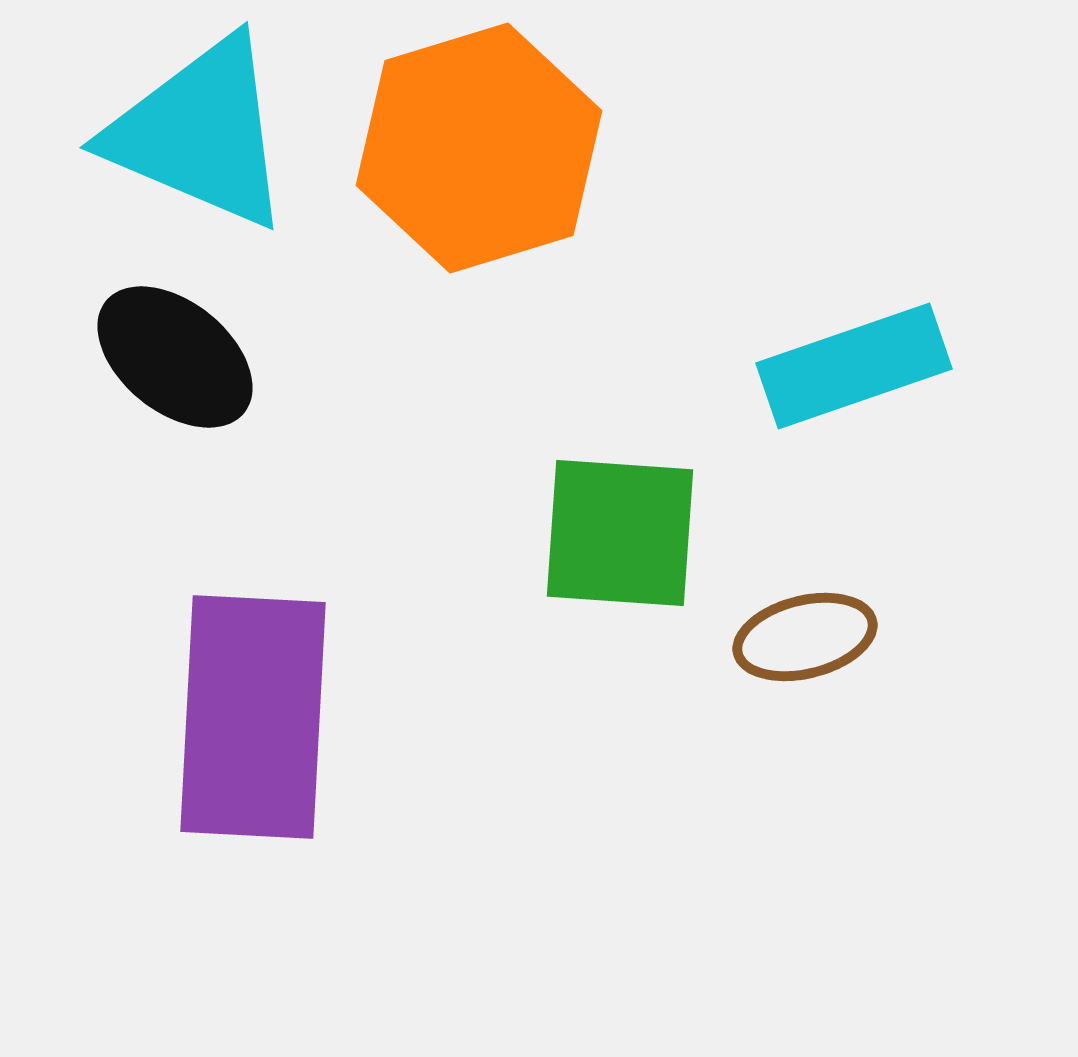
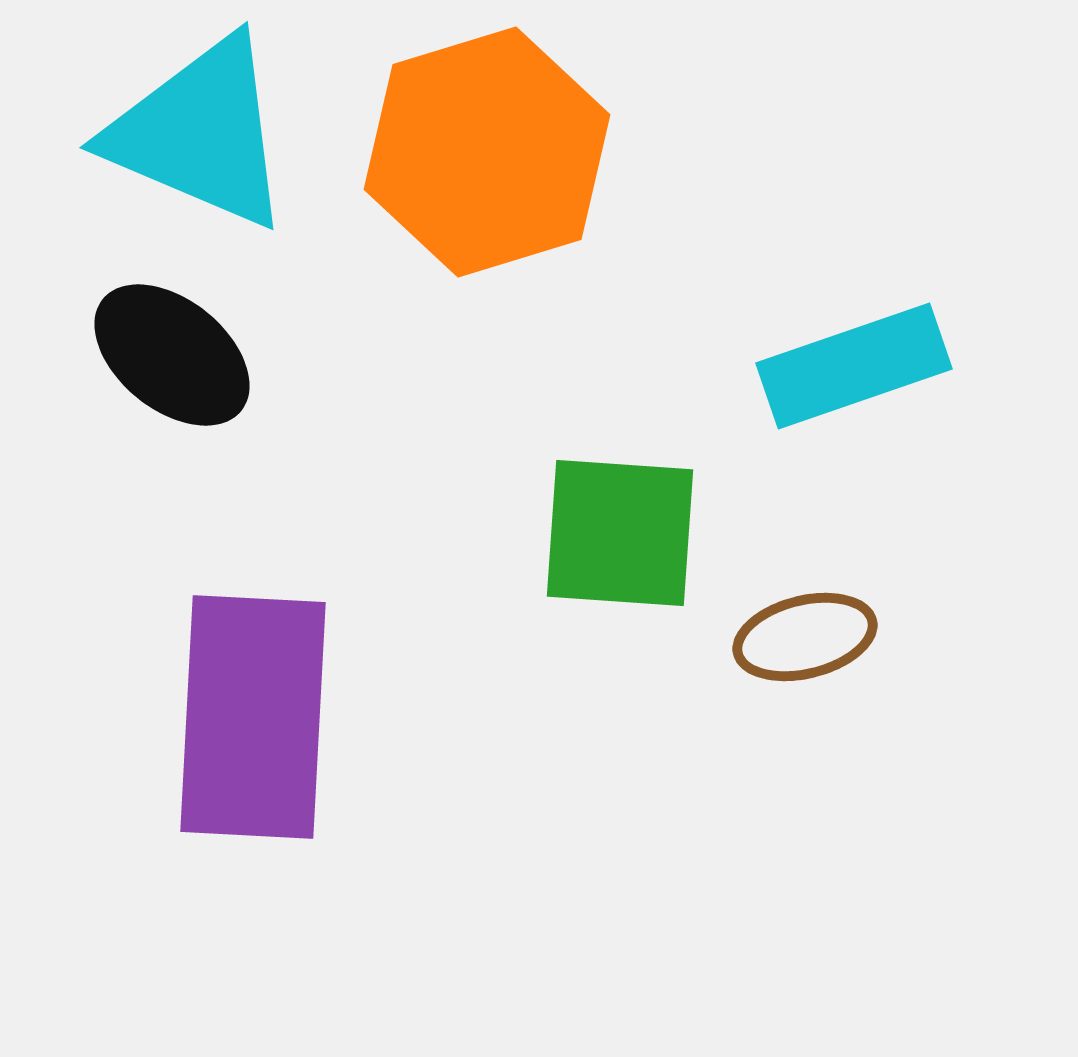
orange hexagon: moved 8 px right, 4 px down
black ellipse: moved 3 px left, 2 px up
